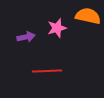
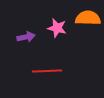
orange semicircle: moved 2 px down; rotated 10 degrees counterclockwise
pink star: rotated 30 degrees clockwise
